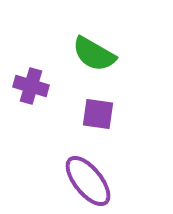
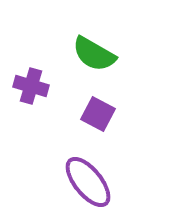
purple square: rotated 20 degrees clockwise
purple ellipse: moved 1 px down
